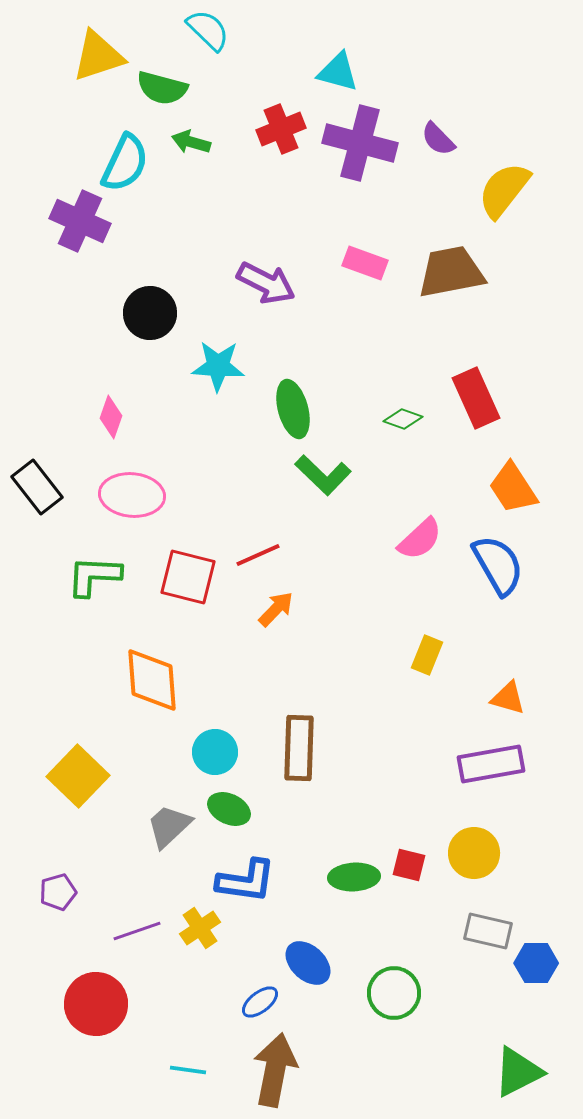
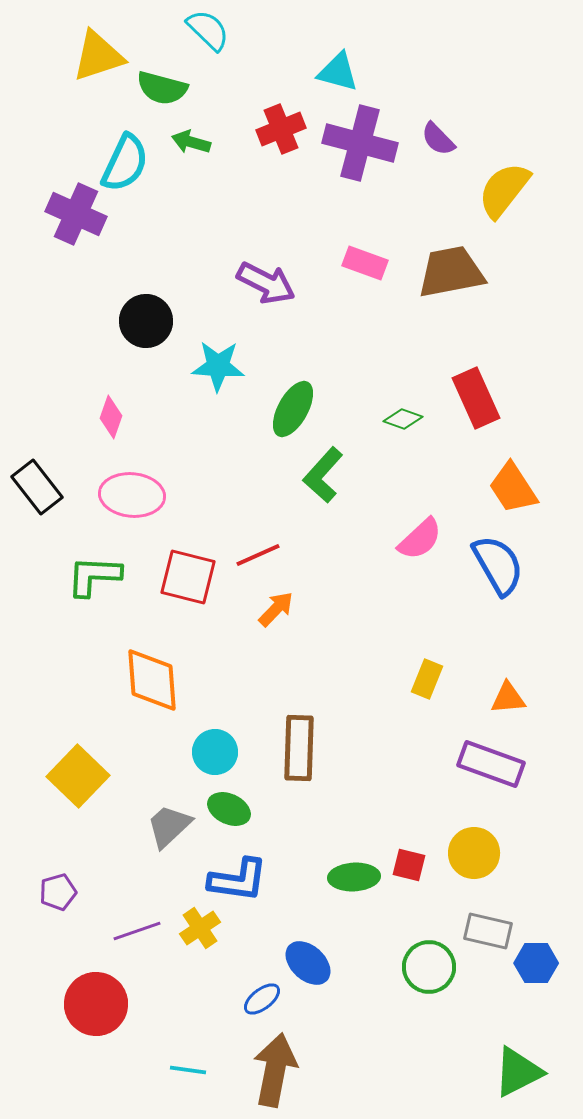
purple cross at (80, 221): moved 4 px left, 7 px up
black circle at (150, 313): moved 4 px left, 8 px down
green ellipse at (293, 409): rotated 44 degrees clockwise
green L-shape at (323, 475): rotated 88 degrees clockwise
yellow rectangle at (427, 655): moved 24 px down
orange triangle at (508, 698): rotated 21 degrees counterclockwise
purple rectangle at (491, 764): rotated 30 degrees clockwise
blue L-shape at (246, 881): moved 8 px left, 1 px up
green circle at (394, 993): moved 35 px right, 26 px up
blue ellipse at (260, 1002): moved 2 px right, 3 px up
